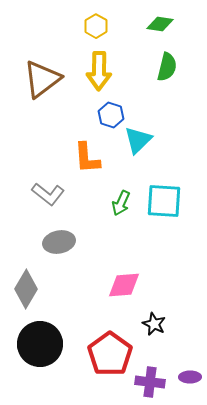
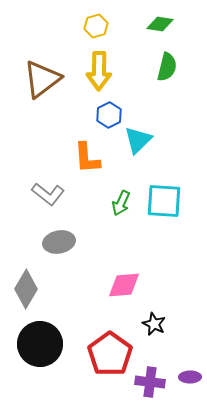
yellow hexagon: rotated 15 degrees clockwise
blue hexagon: moved 2 px left; rotated 15 degrees clockwise
